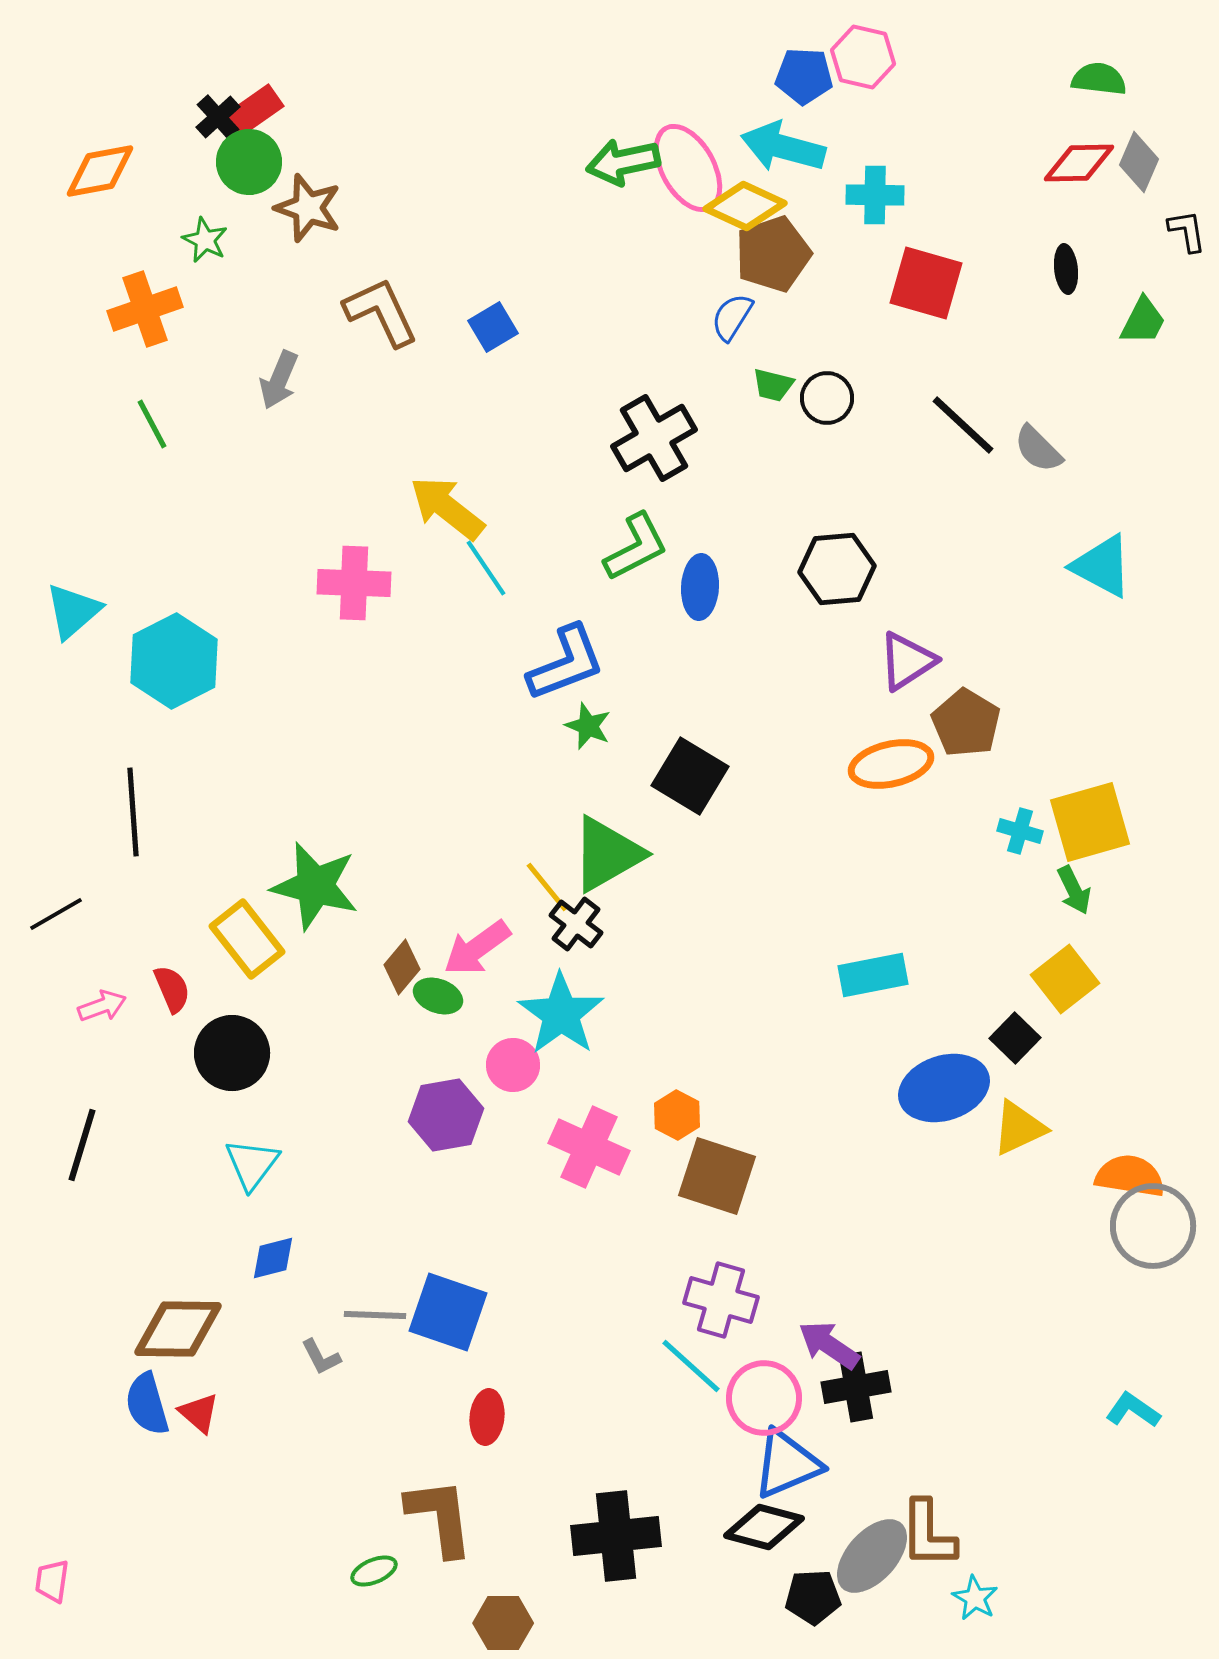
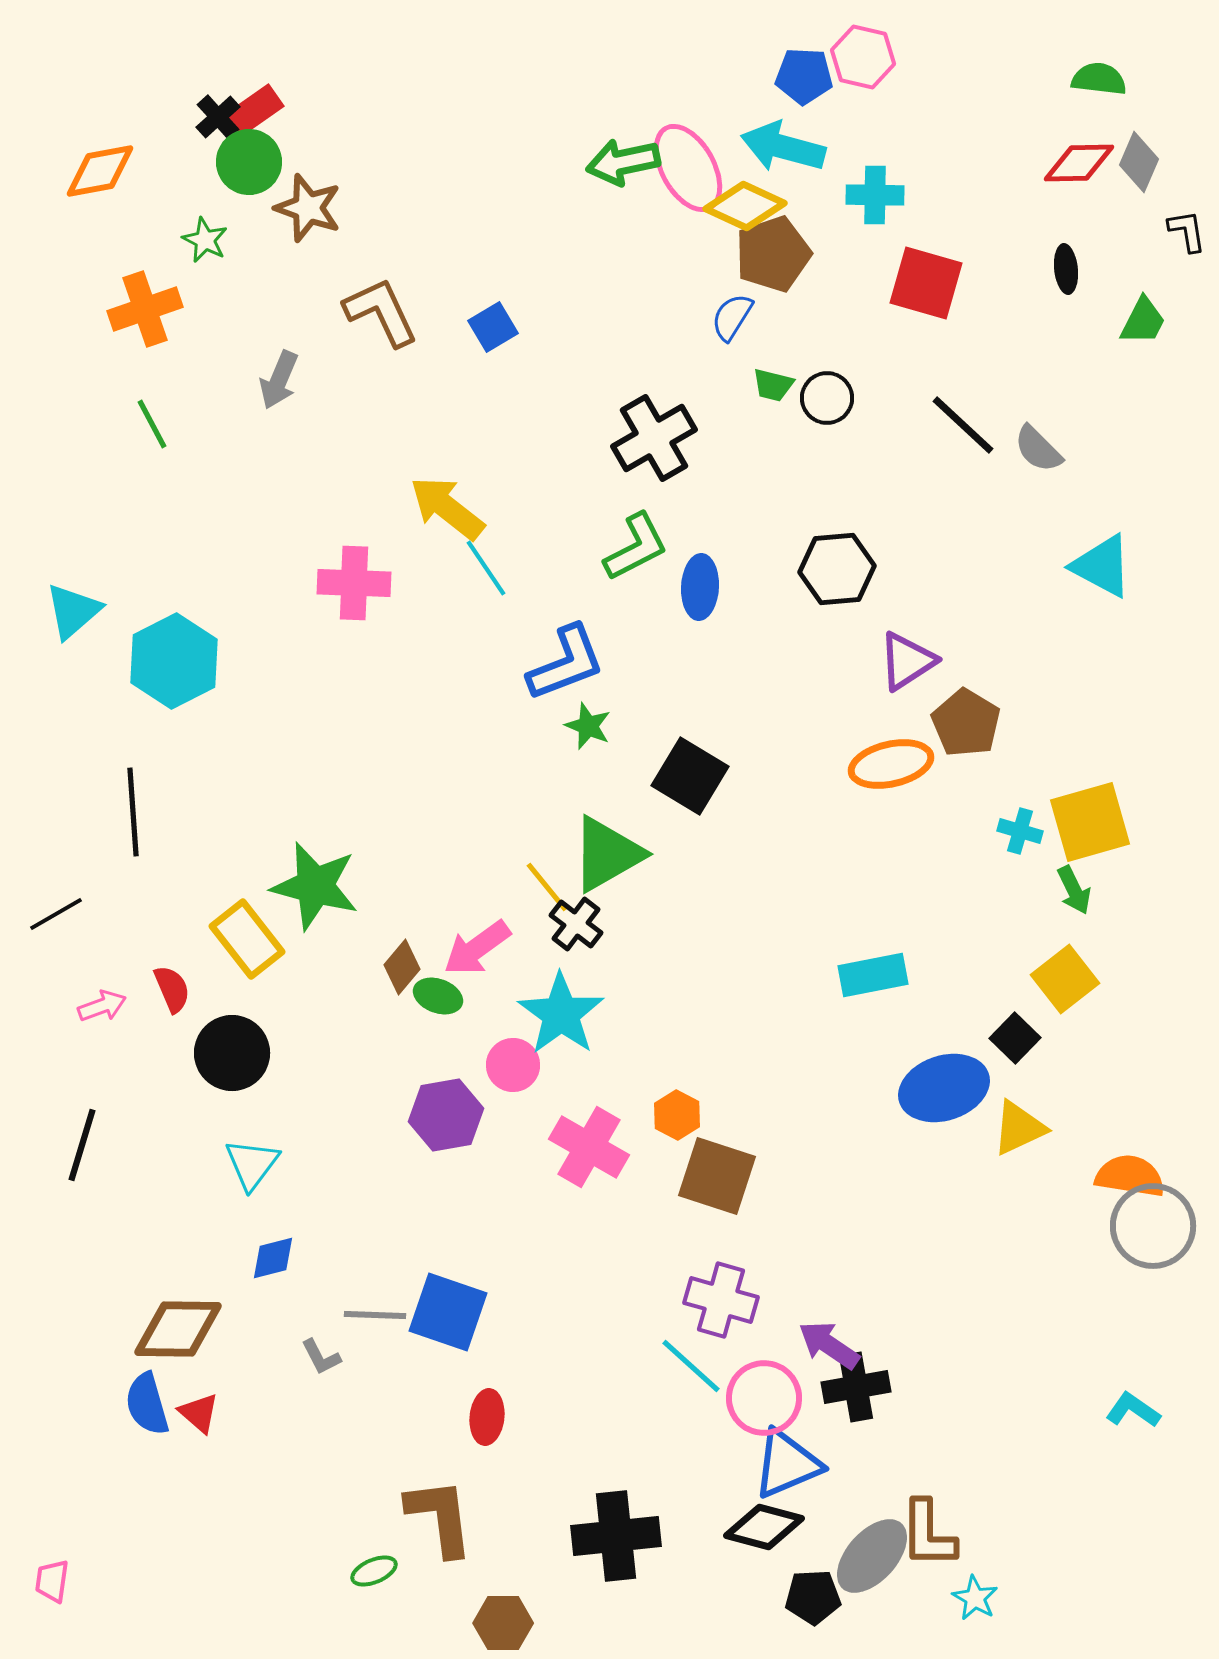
pink cross at (589, 1147): rotated 6 degrees clockwise
